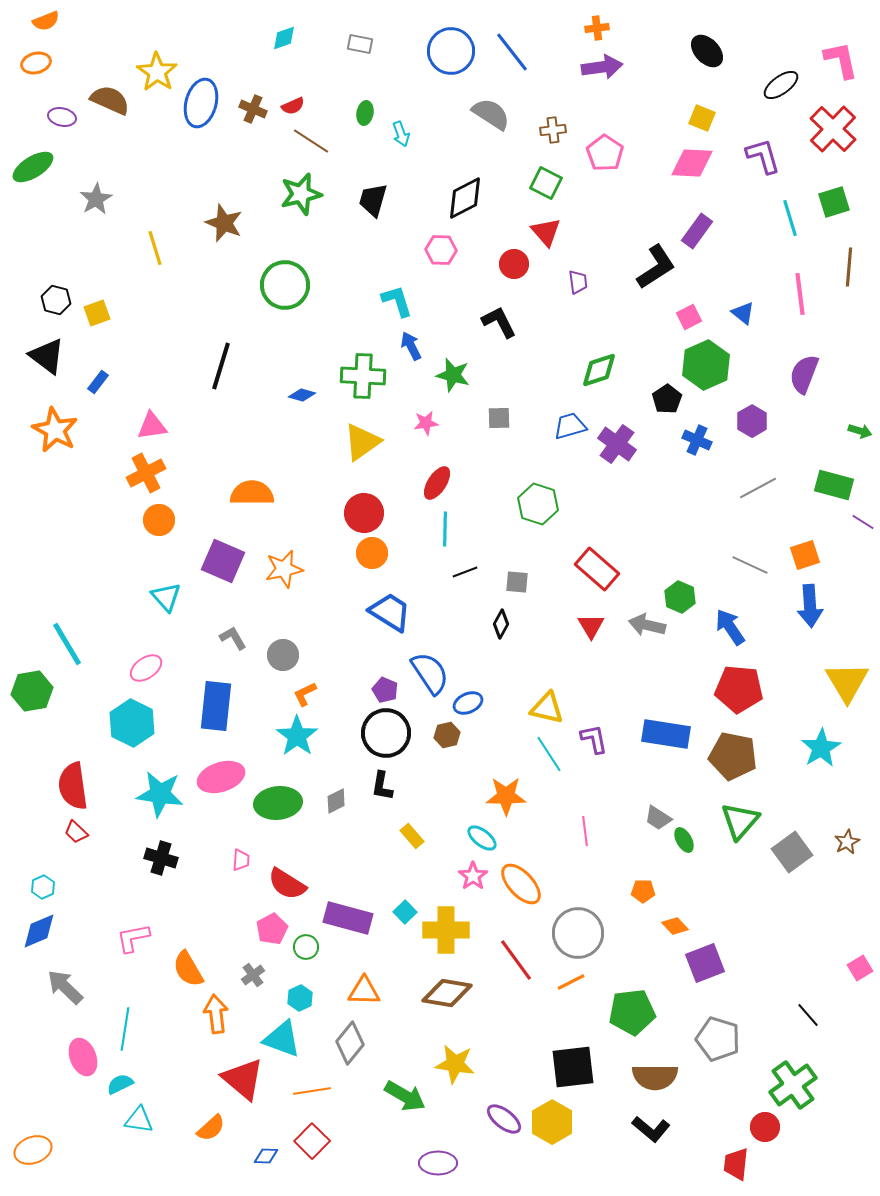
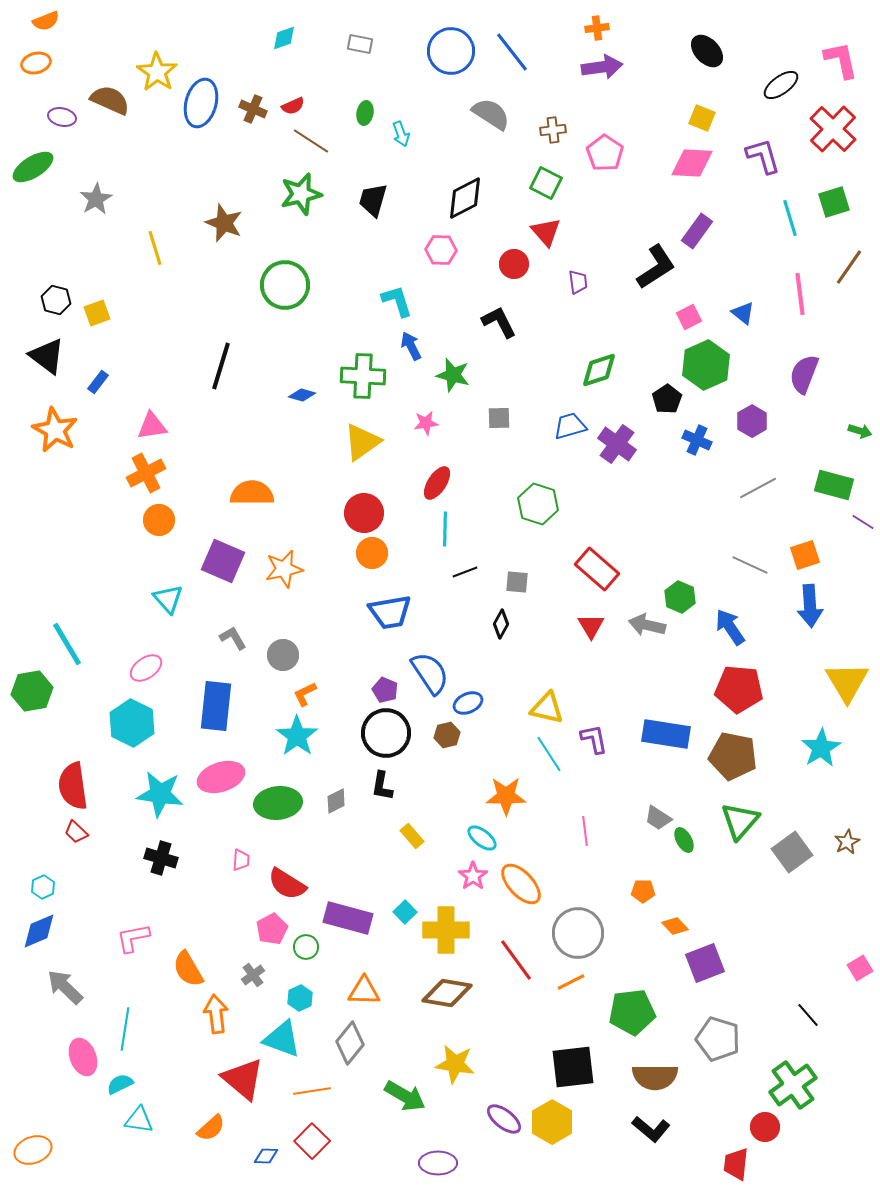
brown line at (849, 267): rotated 30 degrees clockwise
cyan triangle at (166, 597): moved 2 px right, 2 px down
blue trapezoid at (390, 612): rotated 138 degrees clockwise
